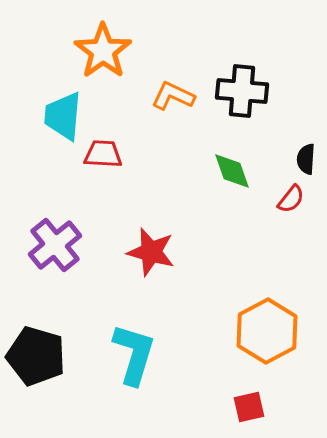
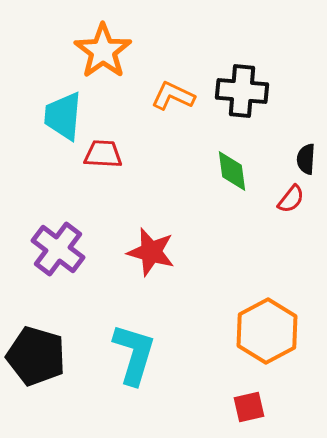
green diamond: rotated 12 degrees clockwise
purple cross: moved 3 px right, 4 px down; rotated 14 degrees counterclockwise
